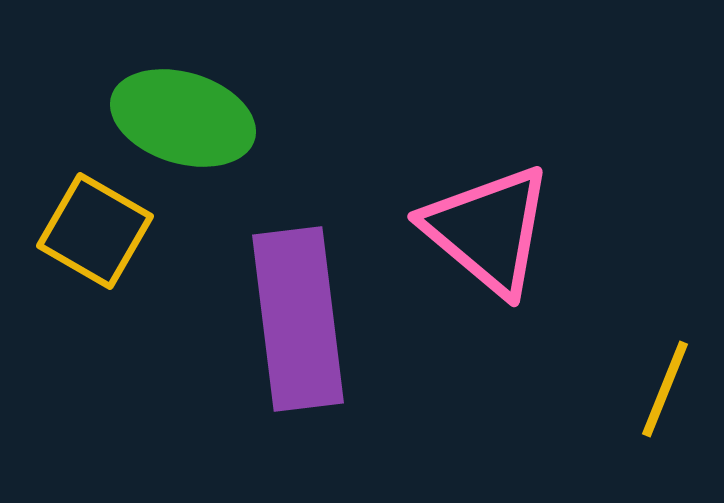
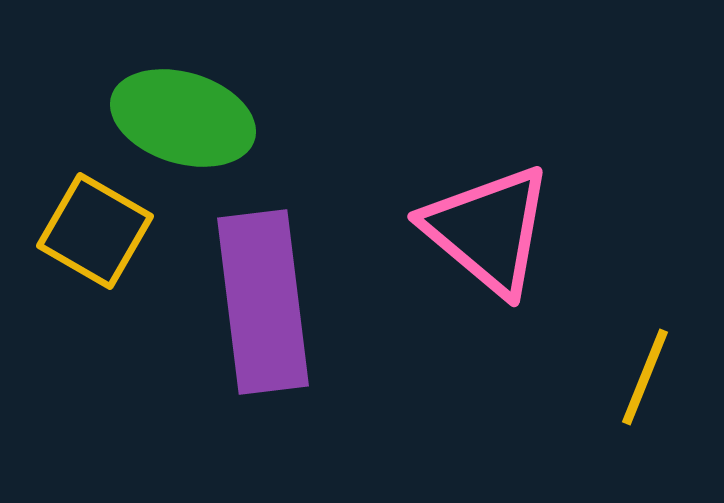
purple rectangle: moved 35 px left, 17 px up
yellow line: moved 20 px left, 12 px up
